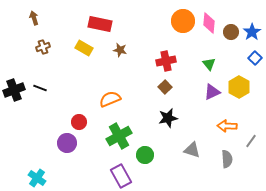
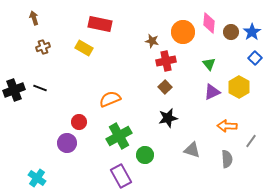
orange circle: moved 11 px down
brown star: moved 32 px right, 9 px up
